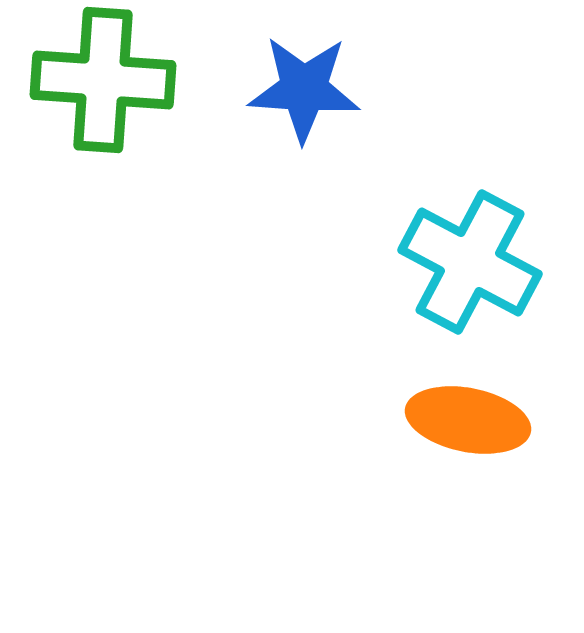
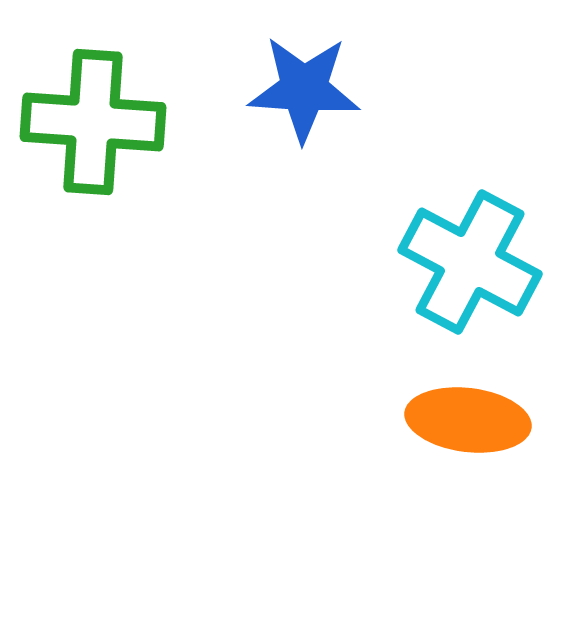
green cross: moved 10 px left, 42 px down
orange ellipse: rotated 4 degrees counterclockwise
